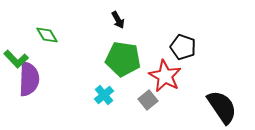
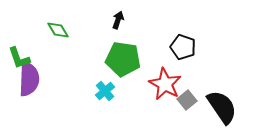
black arrow: rotated 132 degrees counterclockwise
green diamond: moved 11 px right, 5 px up
green L-shape: moved 3 px right, 1 px up; rotated 25 degrees clockwise
red star: moved 8 px down
cyan cross: moved 1 px right, 4 px up
gray square: moved 39 px right
